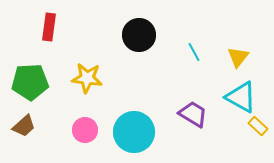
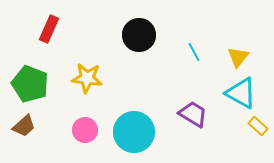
red rectangle: moved 2 px down; rotated 16 degrees clockwise
green pentagon: moved 2 px down; rotated 24 degrees clockwise
cyan triangle: moved 4 px up
